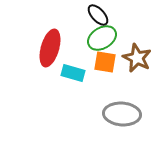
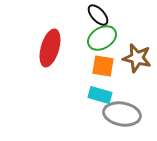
brown star: rotated 12 degrees counterclockwise
orange square: moved 2 px left, 4 px down
cyan rectangle: moved 27 px right, 22 px down
gray ellipse: rotated 6 degrees clockwise
